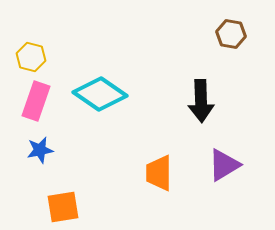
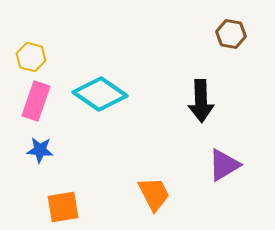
blue star: rotated 16 degrees clockwise
orange trapezoid: moved 5 px left, 21 px down; rotated 153 degrees clockwise
